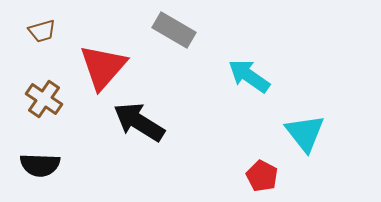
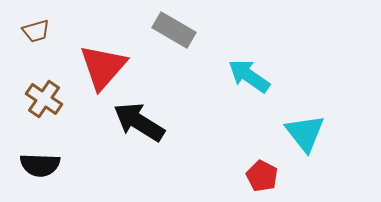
brown trapezoid: moved 6 px left
